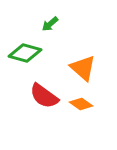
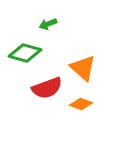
green arrow: moved 2 px left; rotated 18 degrees clockwise
red semicircle: moved 3 px right, 8 px up; rotated 56 degrees counterclockwise
orange diamond: rotated 15 degrees counterclockwise
